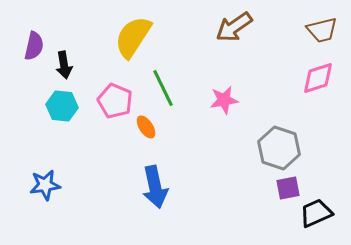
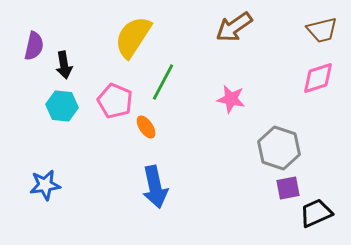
green line: moved 6 px up; rotated 54 degrees clockwise
pink star: moved 7 px right, 1 px up; rotated 20 degrees clockwise
